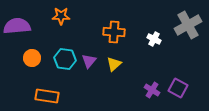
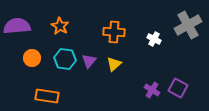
orange star: moved 1 px left, 10 px down; rotated 30 degrees clockwise
